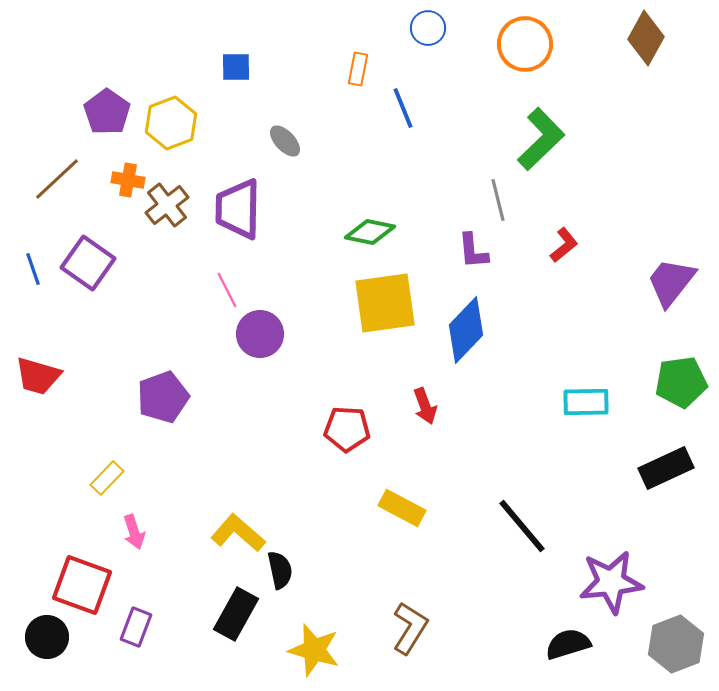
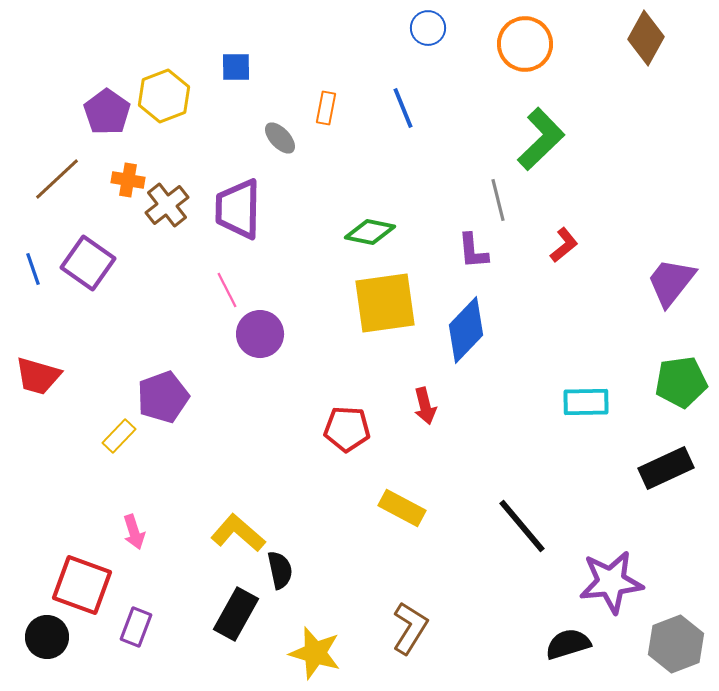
orange rectangle at (358, 69): moved 32 px left, 39 px down
yellow hexagon at (171, 123): moved 7 px left, 27 px up
gray ellipse at (285, 141): moved 5 px left, 3 px up
red arrow at (425, 406): rotated 6 degrees clockwise
yellow rectangle at (107, 478): moved 12 px right, 42 px up
yellow star at (314, 650): moved 1 px right, 3 px down
